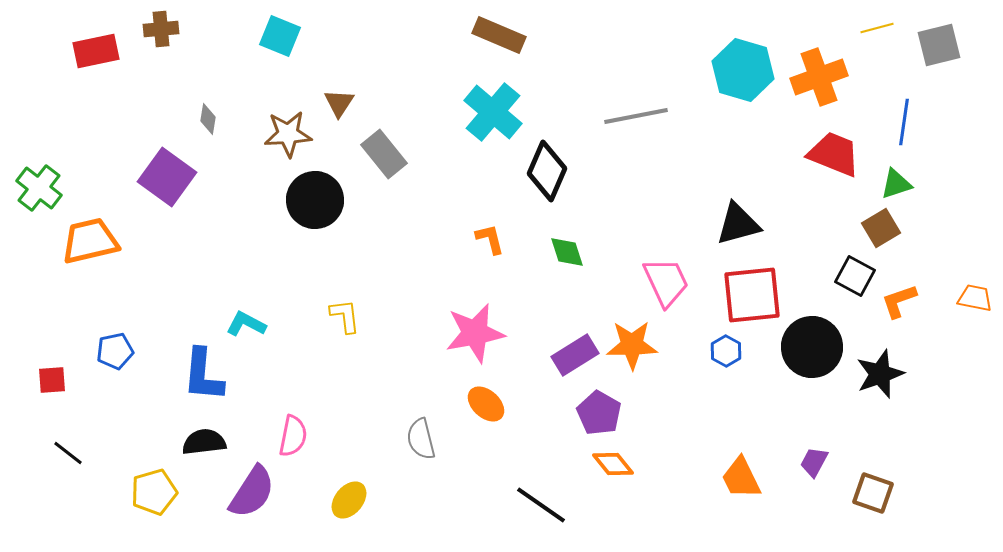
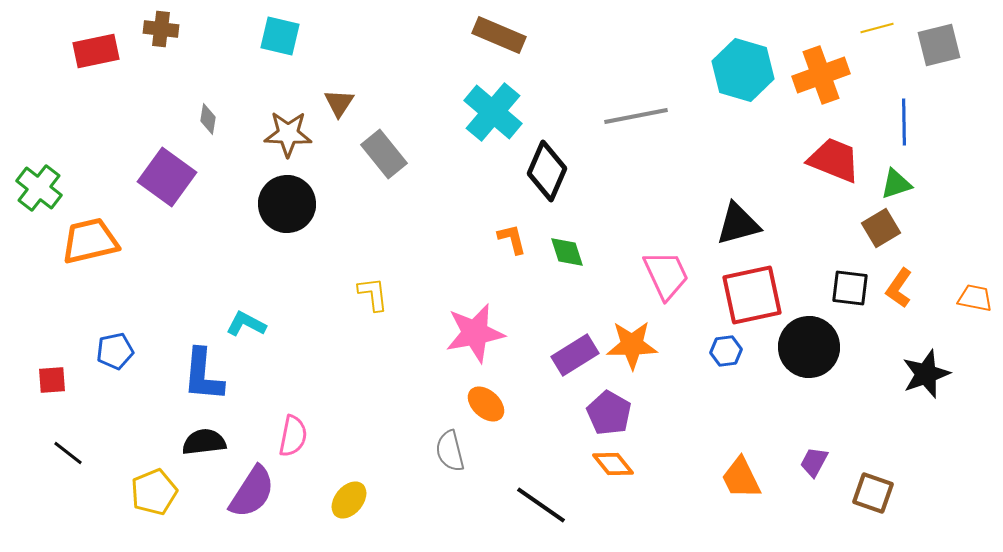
brown cross at (161, 29): rotated 12 degrees clockwise
cyan square at (280, 36): rotated 9 degrees counterclockwise
orange cross at (819, 77): moved 2 px right, 2 px up
blue line at (904, 122): rotated 9 degrees counterclockwise
brown star at (288, 134): rotated 6 degrees clockwise
red trapezoid at (834, 154): moved 6 px down
black circle at (315, 200): moved 28 px left, 4 px down
orange L-shape at (490, 239): moved 22 px right
black square at (855, 276): moved 5 px left, 12 px down; rotated 21 degrees counterclockwise
pink trapezoid at (666, 282): moved 7 px up
red square at (752, 295): rotated 6 degrees counterclockwise
orange L-shape at (899, 301): moved 13 px up; rotated 36 degrees counterclockwise
yellow L-shape at (345, 316): moved 28 px right, 22 px up
black circle at (812, 347): moved 3 px left
blue hexagon at (726, 351): rotated 24 degrees clockwise
black star at (880, 374): moved 46 px right
purple pentagon at (599, 413): moved 10 px right
gray semicircle at (421, 439): moved 29 px right, 12 px down
yellow pentagon at (154, 492): rotated 6 degrees counterclockwise
